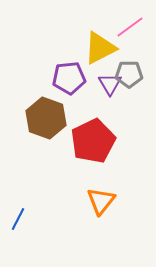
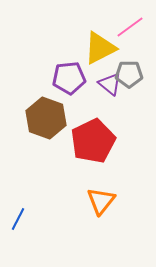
purple triangle: rotated 20 degrees counterclockwise
